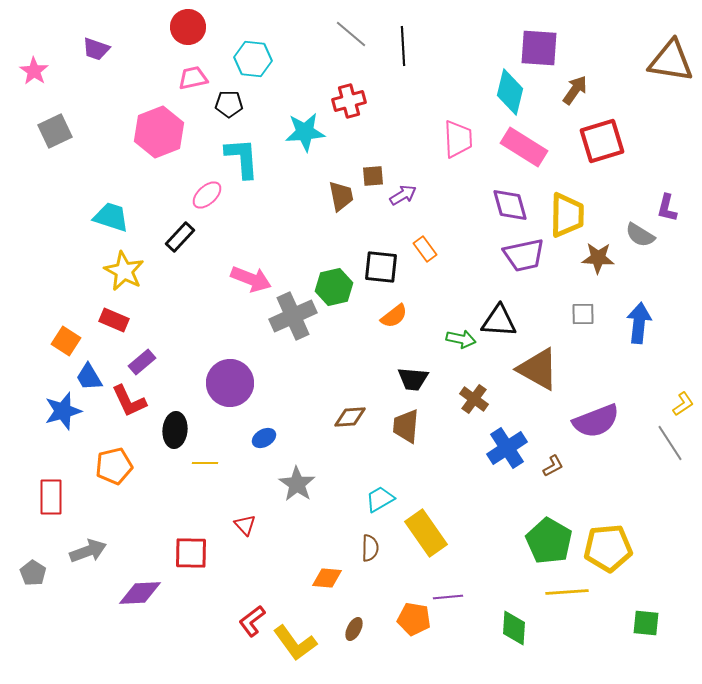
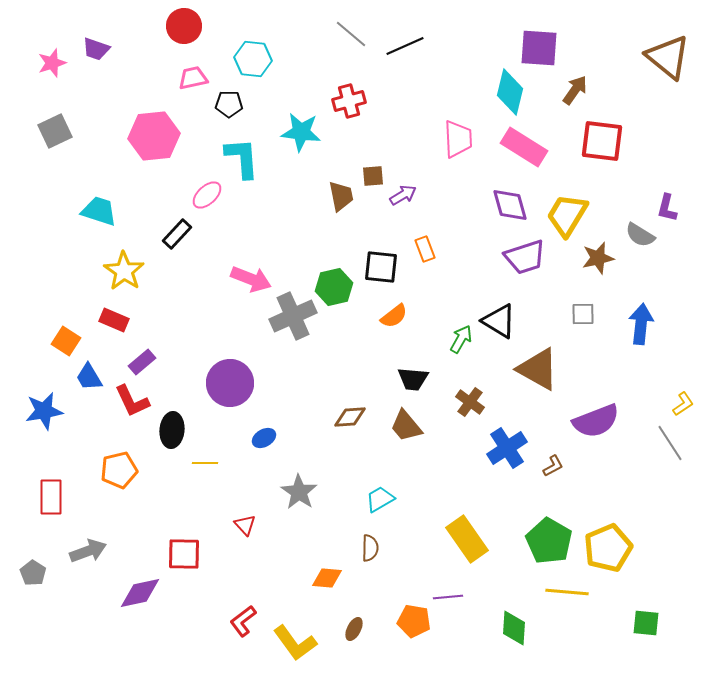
red circle at (188, 27): moved 4 px left, 1 px up
black line at (403, 46): moved 2 px right; rotated 69 degrees clockwise
brown triangle at (671, 61): moved 3 px left, 4 px up; rotated 30 degrees clockwise
pink star at (34, 71): moved 18 px right, 8 px up; rotated 20 degrees clockwise
pink hexagon at (159, 132): moved 5 px left, 4 px down; rotated 15 degrees clockwise
cyan star at (305, 132): moved 4 px left; rotated 12 degrees clockwise
red square at (602, 141): rotated 24 degrees clockwise
yellow trapezoid at (567, 215): rotated 150 degrees counterclockwise
cyan trapezoid at (111, 217): moved 12 px left, 6 px up
black rectangle at (180, 237): moved 3 px left, 3 px up
orange rectangle at (425, 249): rotated 15 degrees clockwise
purple trapezoid at (524, 255): moved 1 px right, 2 px down; rotated 6 degrees counterclockwise
brown star at (598, 258): rotated 16 degrees counterclockwise
yellow star at (124, 271): rotated 6 degrees clockwise
black triangle at (499, 321): rotated 27 degrees clockwise
blue arrow at (639, 323): moved 2 px right, 1 px down
green arrow at (461, 339): rotated 72 degrees counterclockwise
brown cross at (474, 399): moved 4 px left, 3 px down
red L-shape at (129, 401): moved 3 px right
blue star at (63, 411): moved 19 px left; rotated 6 degrees clockwise
brown trapezoid at (406, 426): rotated 45 degrees counterclockwise
black ellipse at (175, 430): moved 3 px left
orange pentagon at (114, 466): moved 5 px right, 4 px down
gray star at (297, 484): moved 2 px right, 8 px down
yellow rectangle at (426, 533): moved 41 px right, 6 px down
yellow pentagon at (608, 548): rotated 18 degrees counterclockwise
red square at (191, 553): moved 7 px left, 1 px down
yellow line at (567, 592): rotated 9 degrees clockwise
purple diamond at (140, 593): rotated 9 degrees counterclockwise
orange pentagon at (414, 619): moved 2 px down
red L-shape at (252, 621): moved 9 px left
